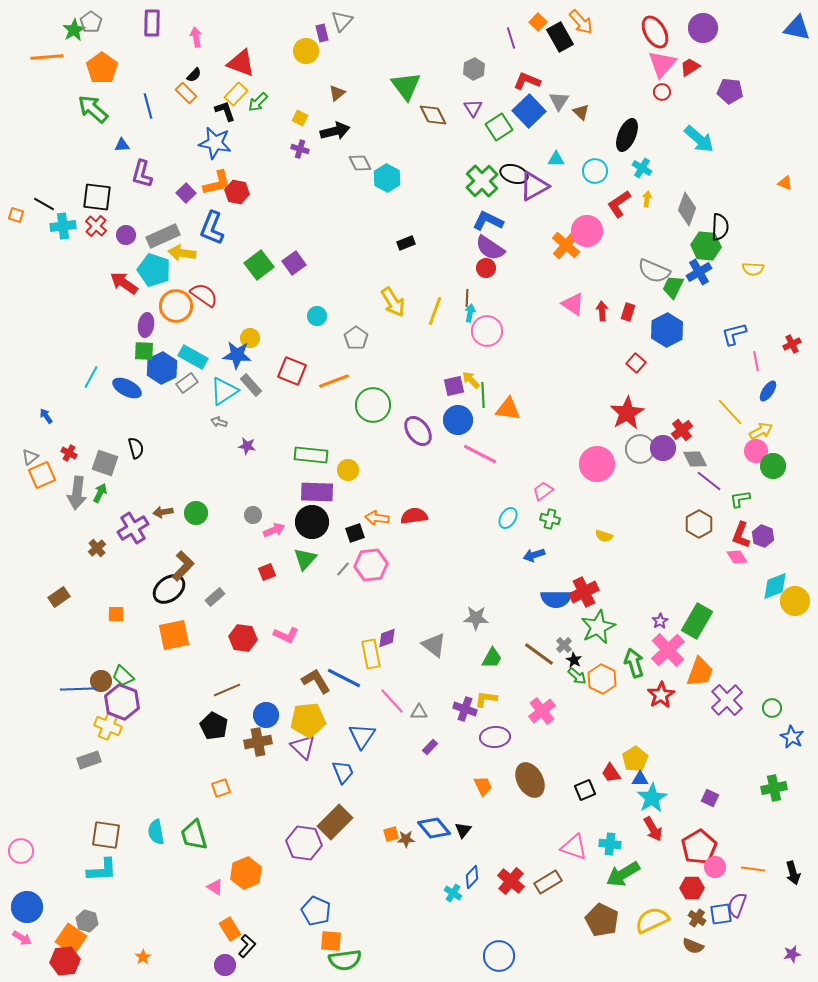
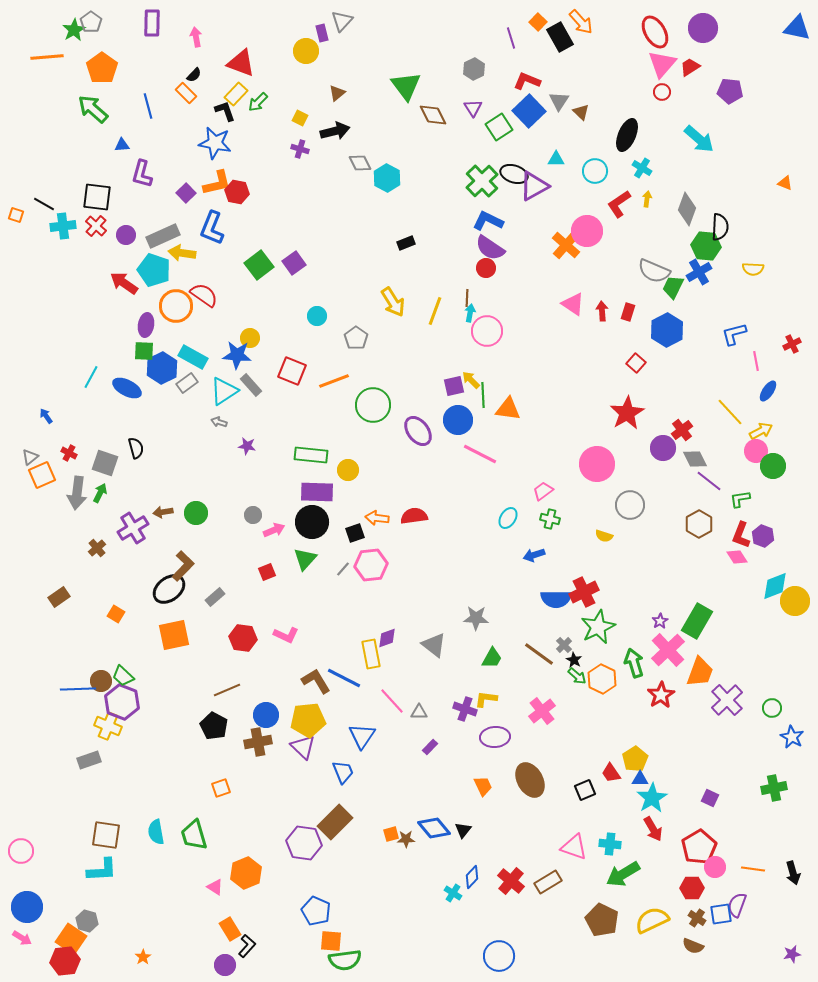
gray circle at (640, 449): moved 10 px left, 56 px down
orange square at (116, 614): rotated 30 degrees clockwise
